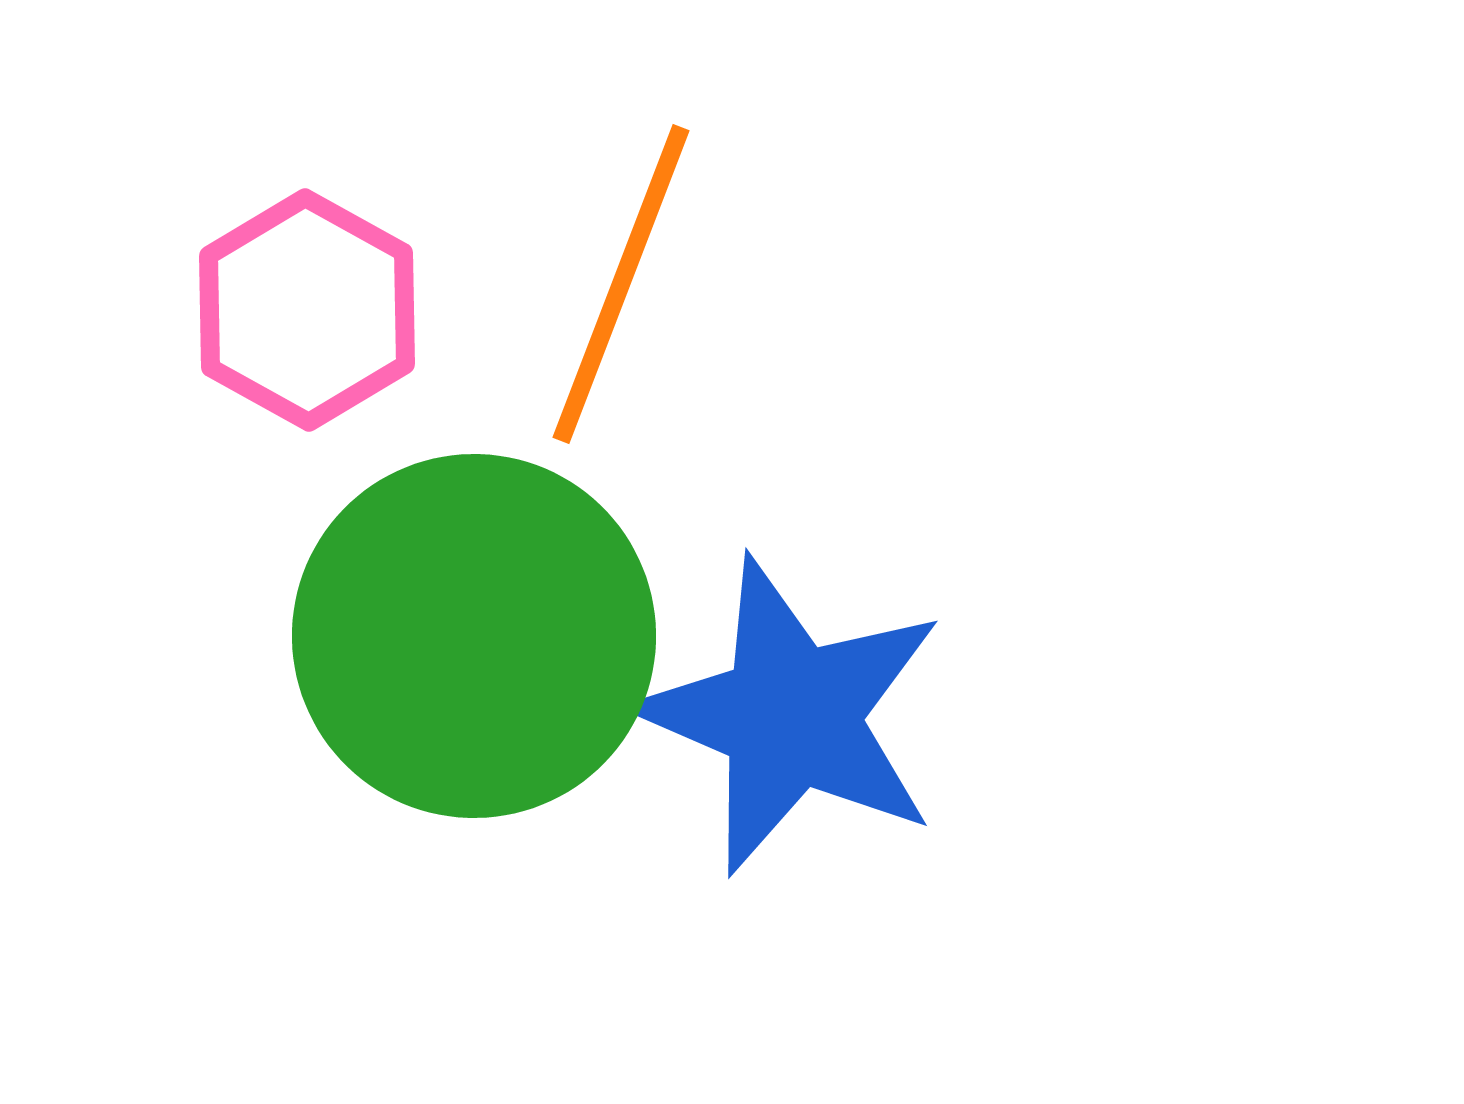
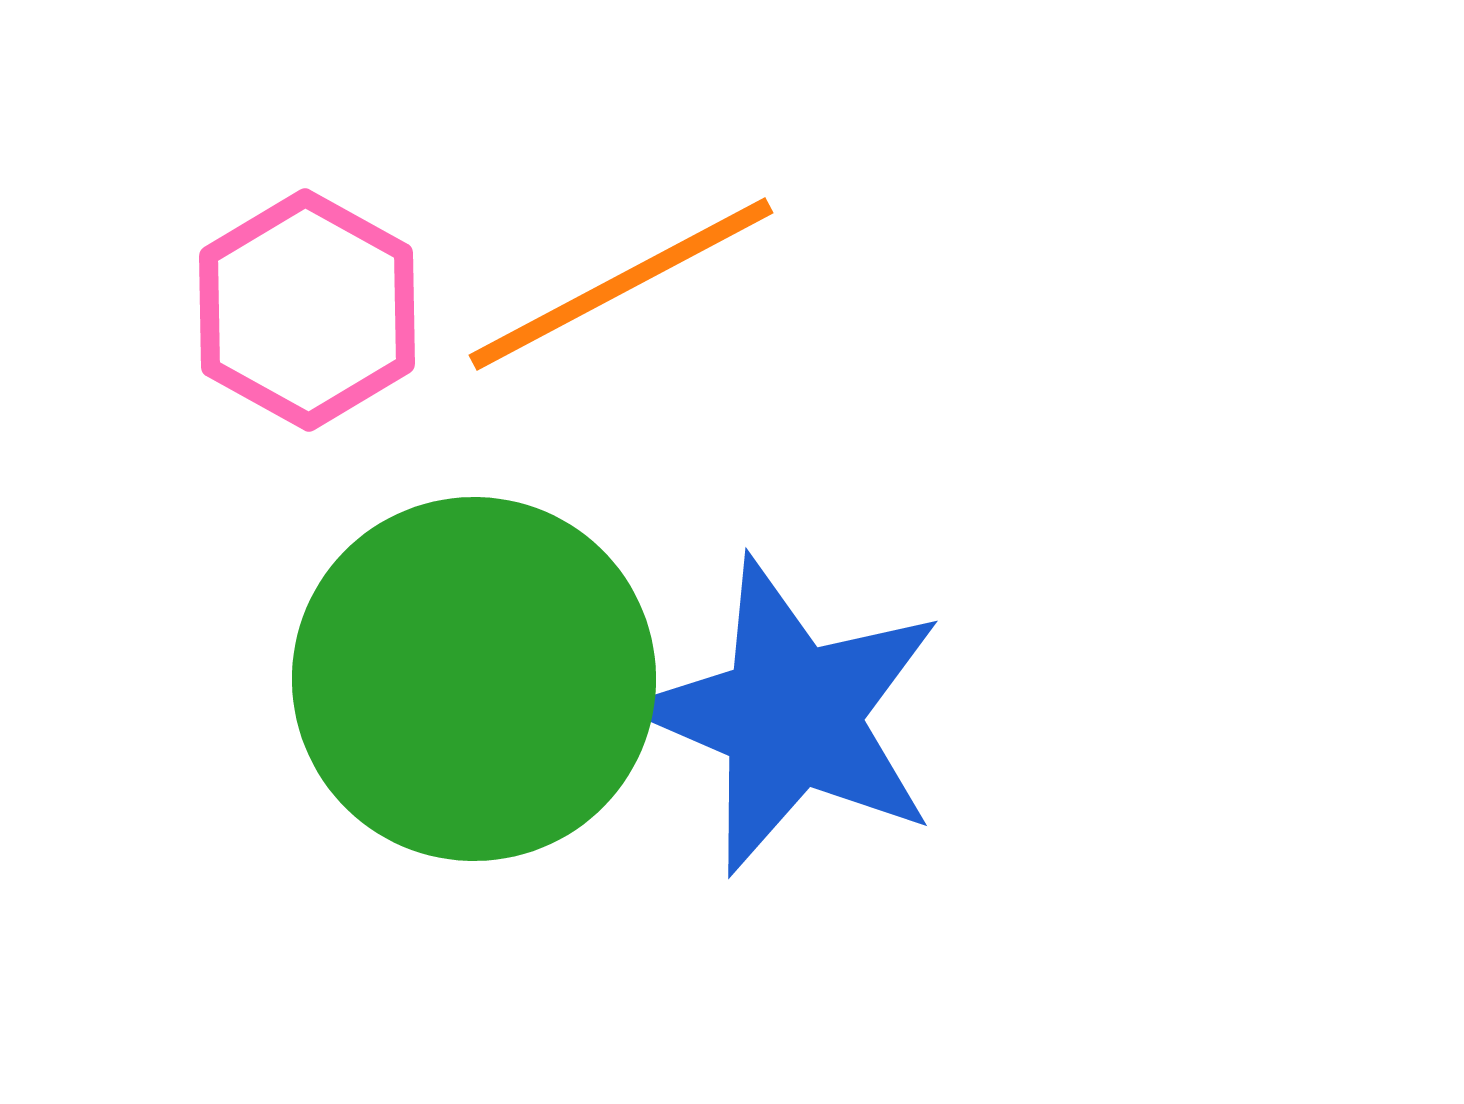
orange line: rotated 41 degrees clockwise
green circle: moved 43 px down
